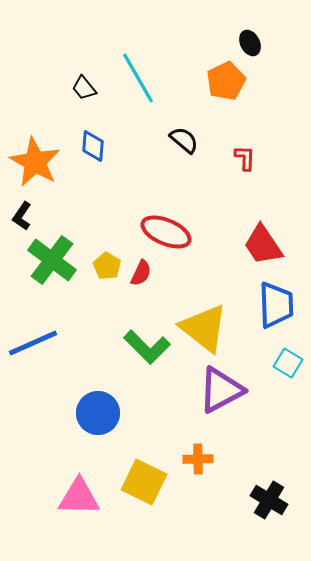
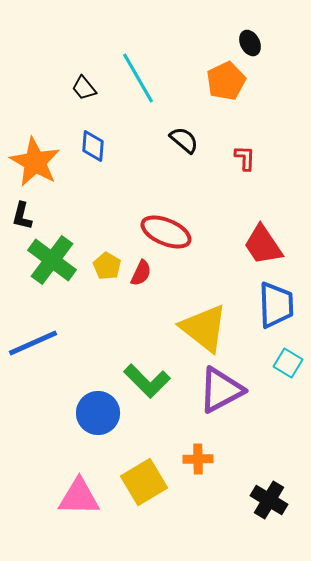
black L-shape: rotated 20 degrees counterclockwise
green L-shape: moved 34 px down
yellow square: rotated 33 degrees clockwise
